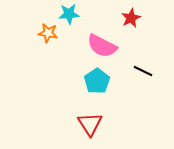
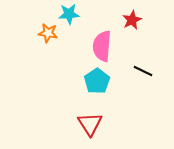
red star: moved 1 px right, 2 px down
pink semicircle: rotated 68 degrees clockwise
